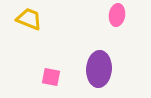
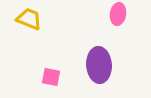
pink ellipse: moved 1 px right, 1 px up
purple ellipse: moved 4 px up; rotated 8 degrees counterclockwise
